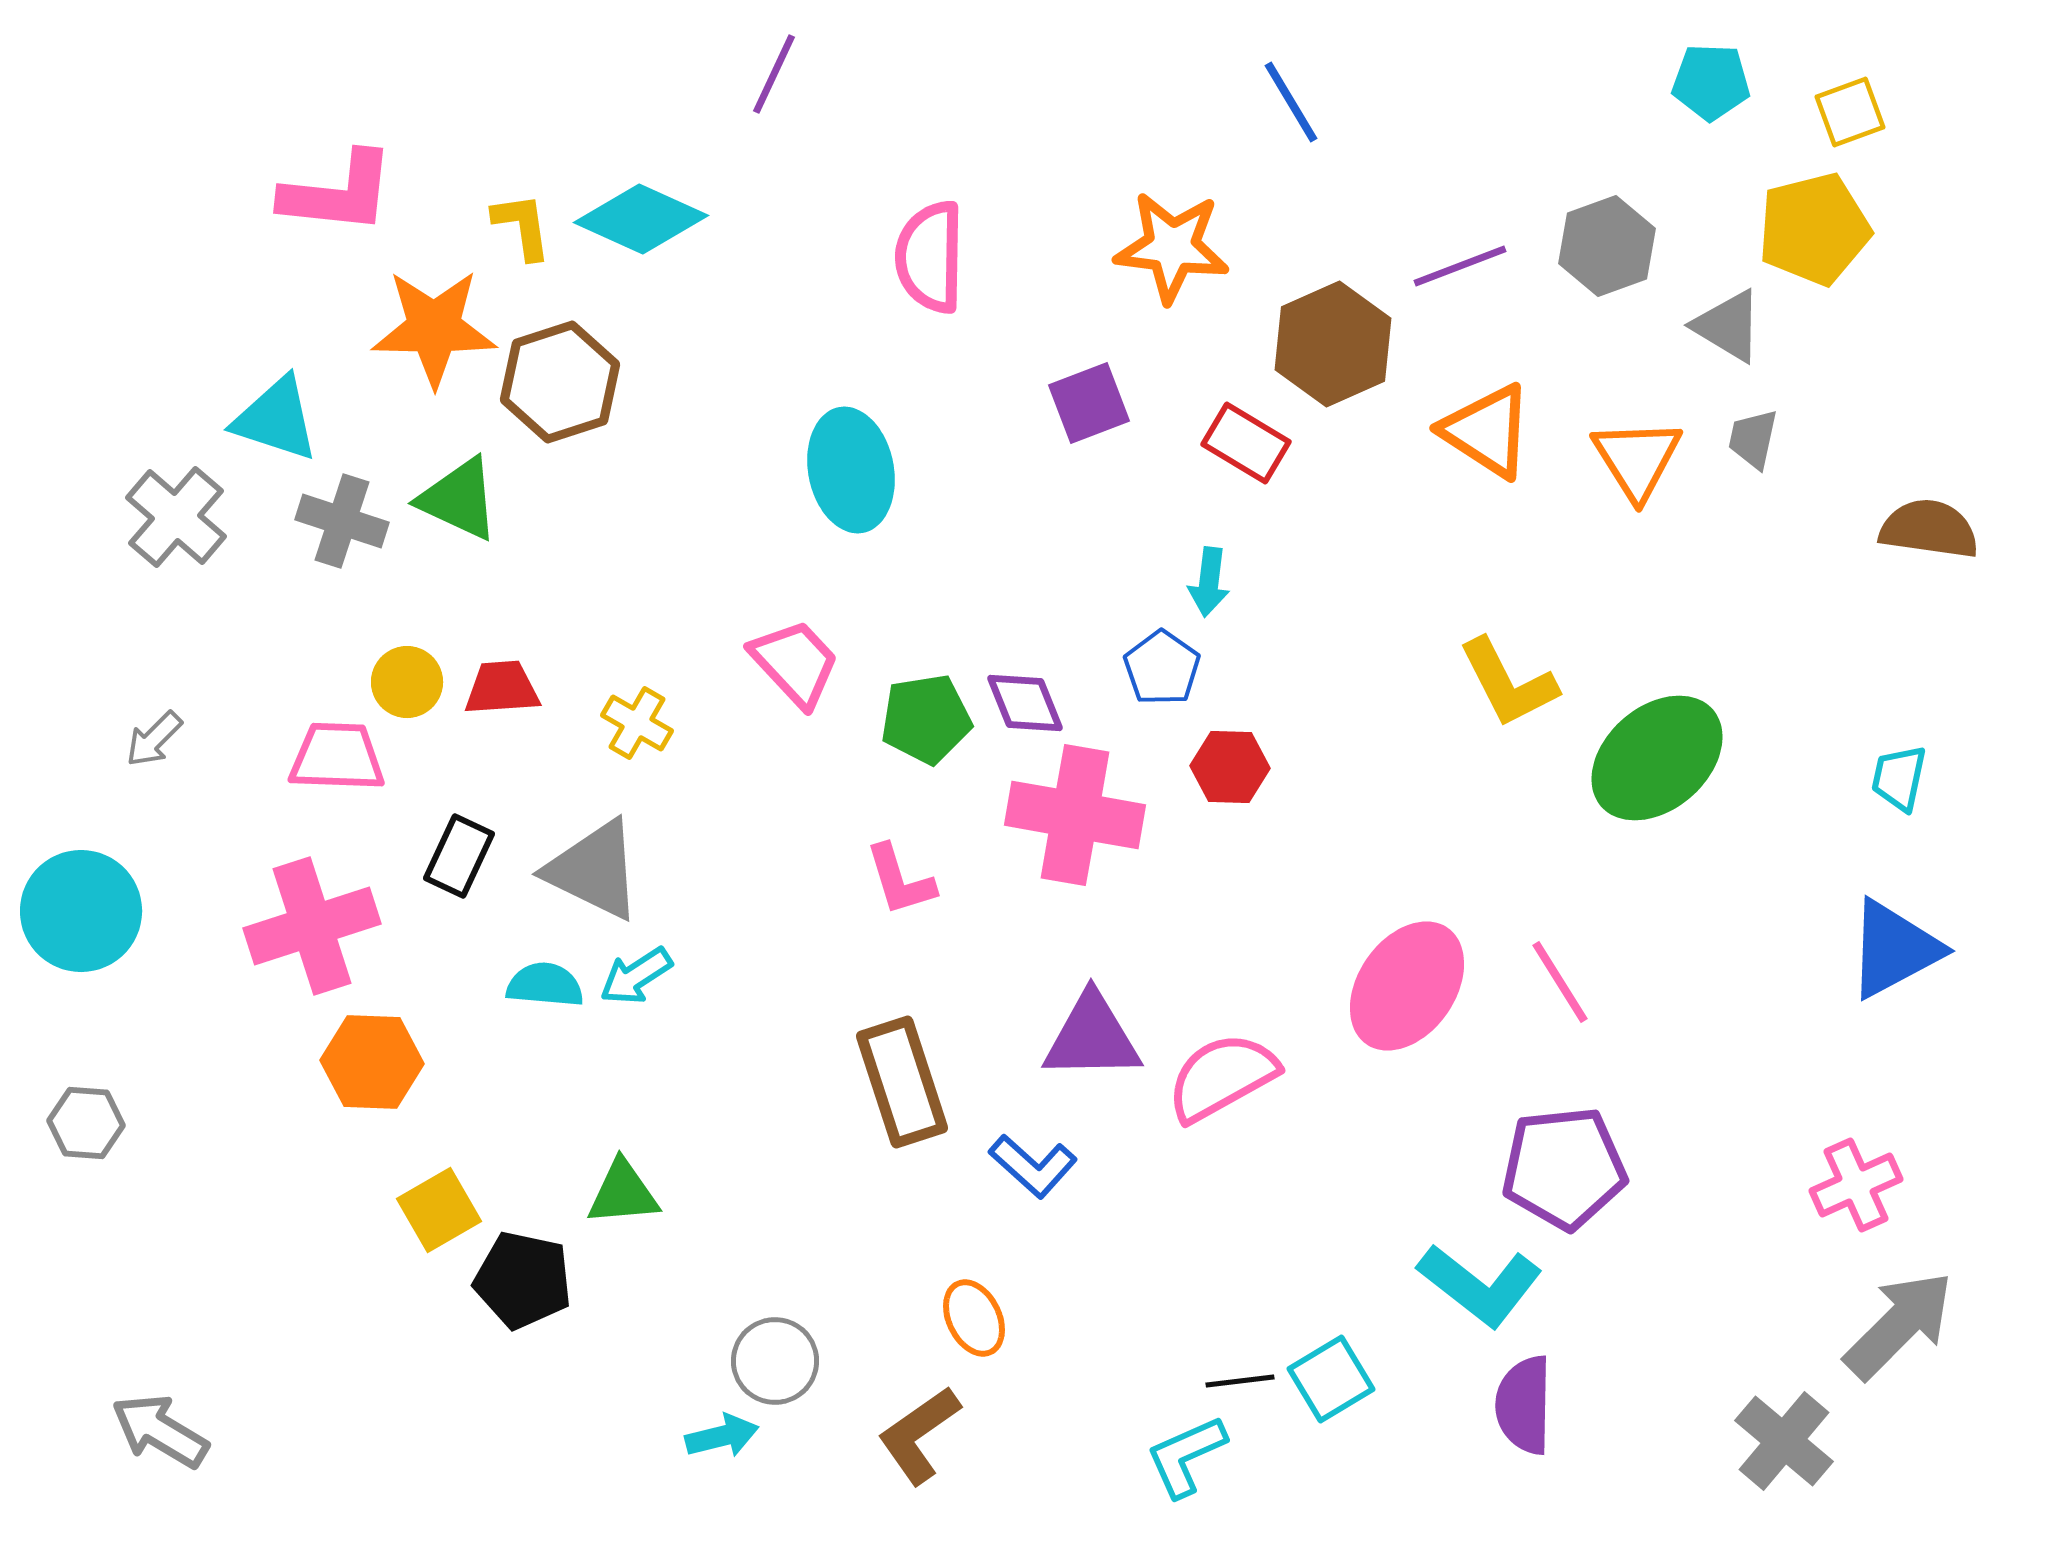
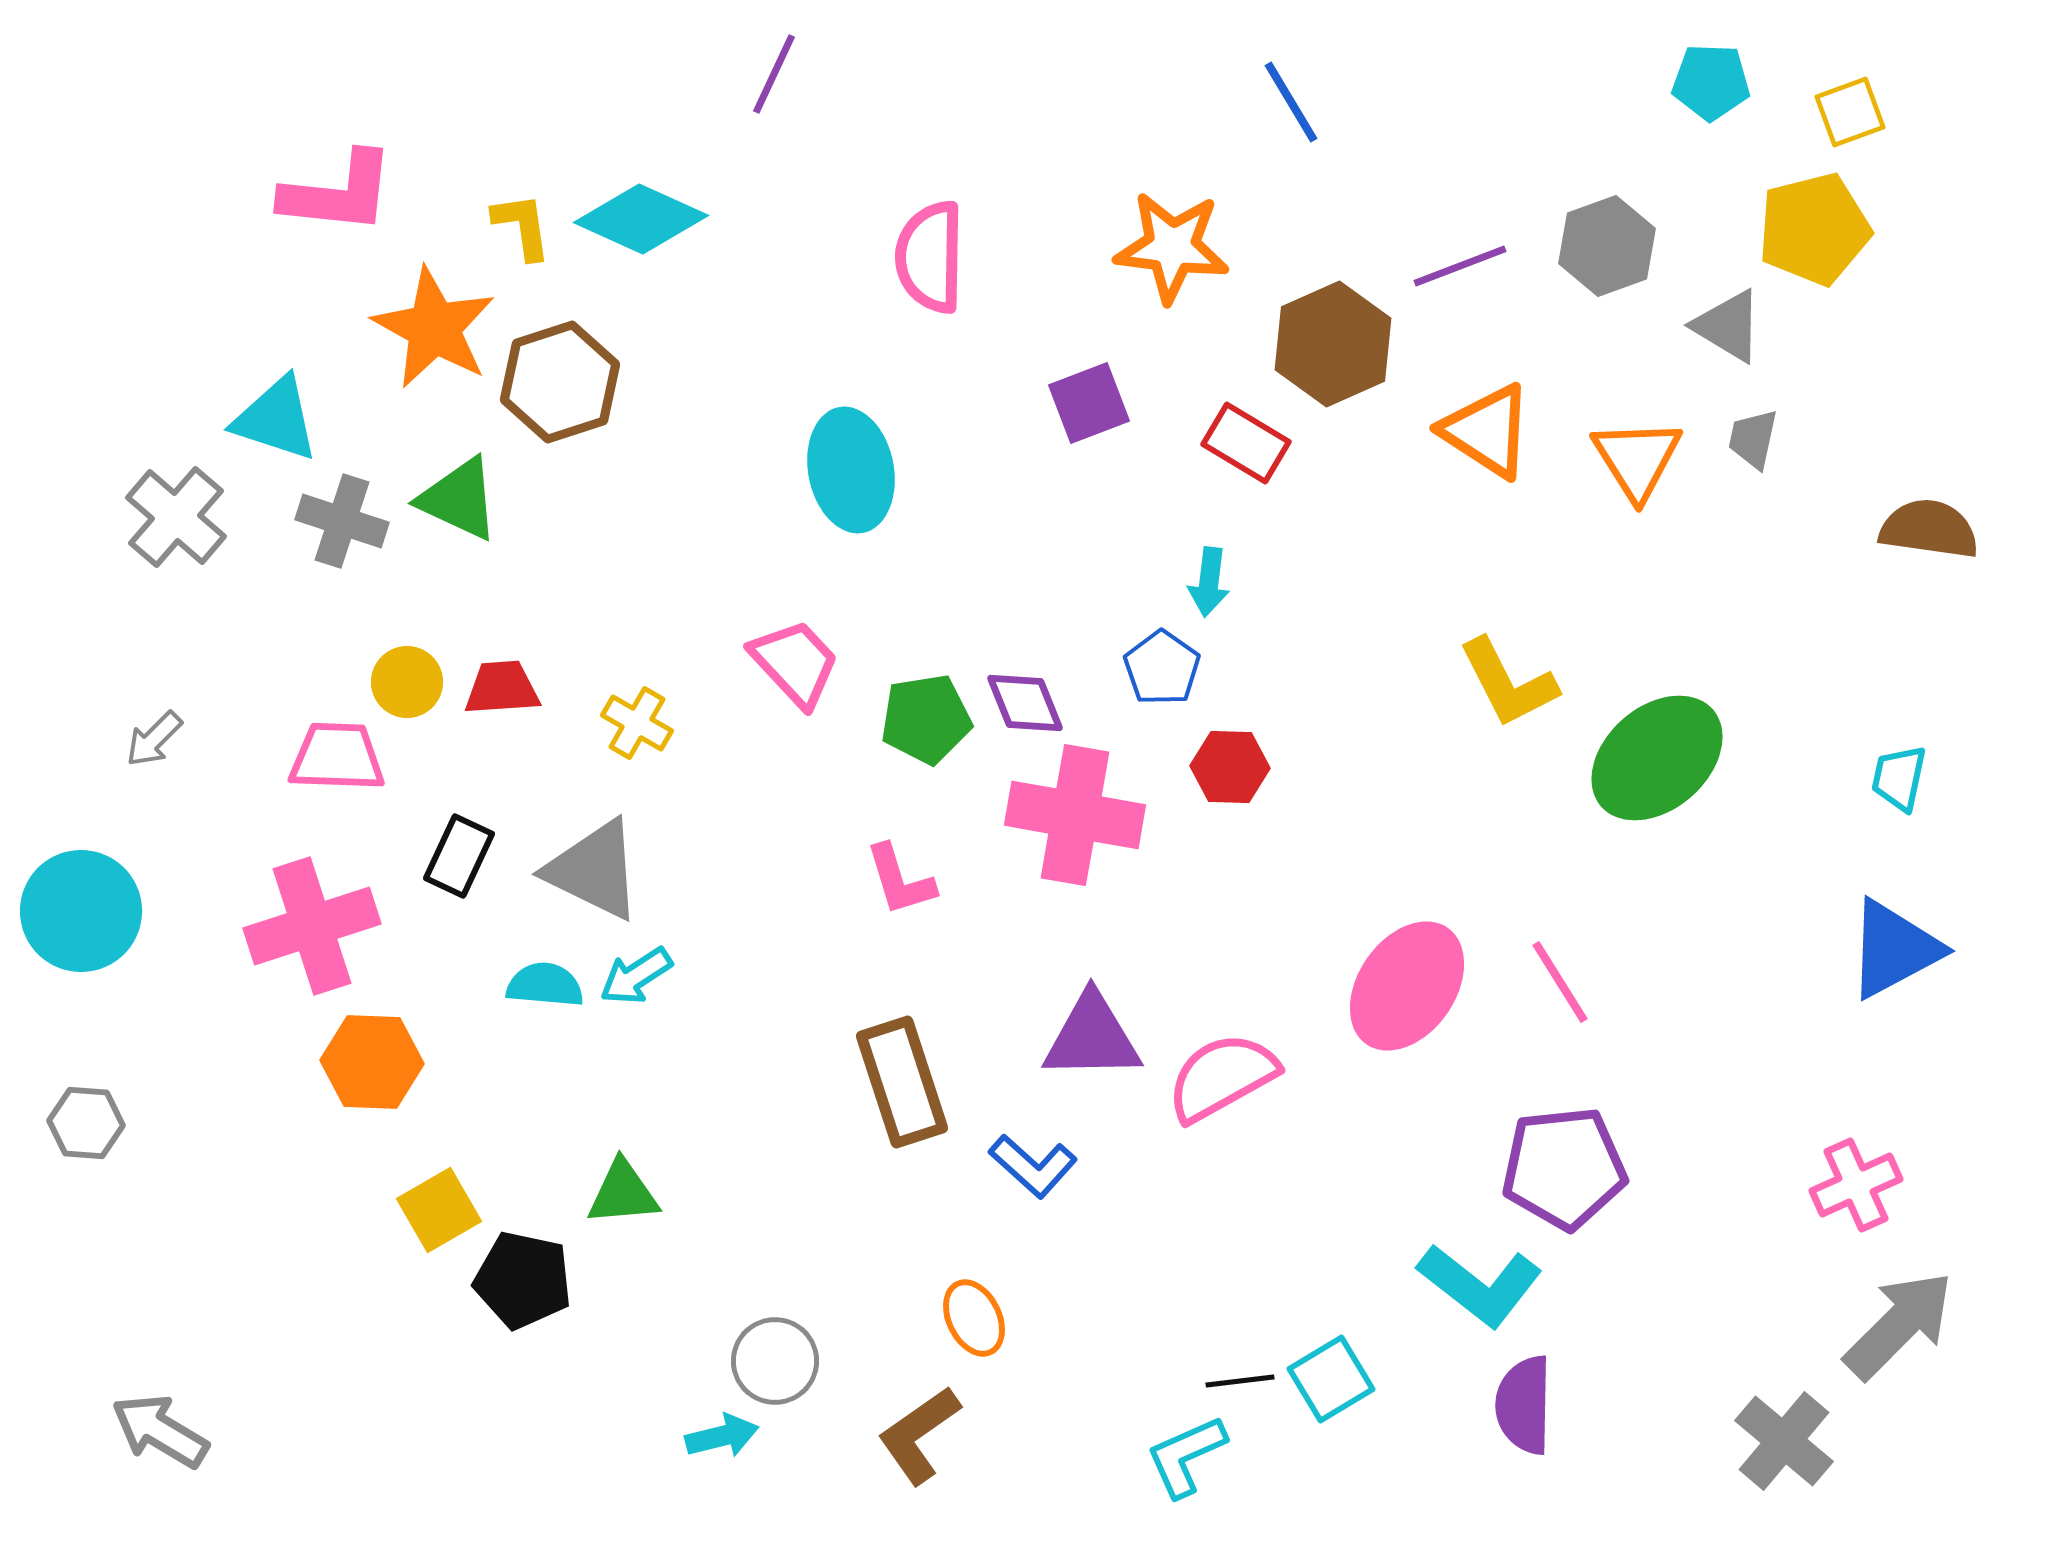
orange star at (434, 328): rotated 28 degrees clockwise
